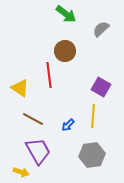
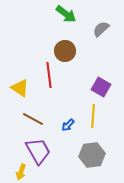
yellow arrow: rotated 91 degrees clockwise
